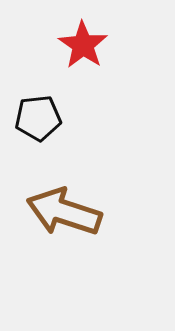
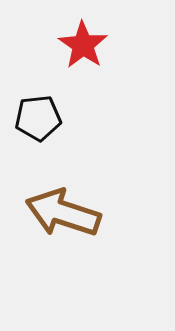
brown arrow: moved 1 px left, 1 px down
